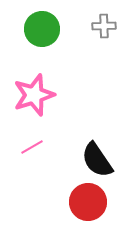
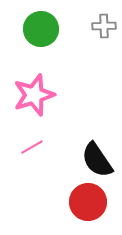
green circle: moved 1 px left
